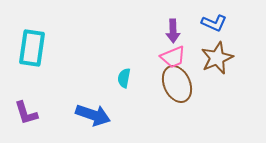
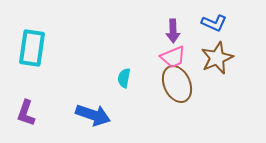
purple L-shape: rotated 36 degrees clockwise
